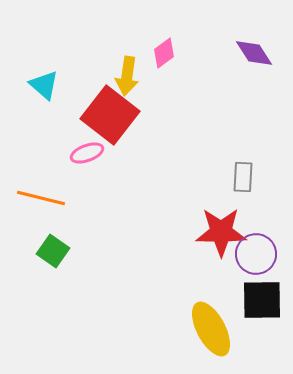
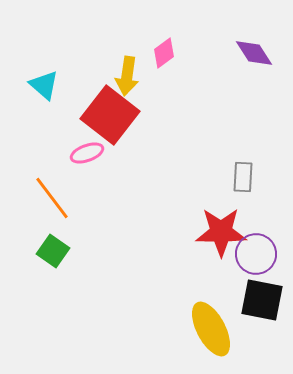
orange line: moved 11 px right; rotated 39 degrees clockwise
black square: rotated 12 degrees clockwise
